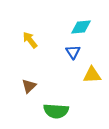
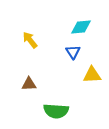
brown triangle: moved 2 px up; rotated 42 degrees clockwise
